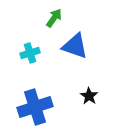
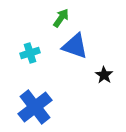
green arrow: moved 7 px right
black star: moved 15 px right, 21 px up
blue cross: rotated 20 degrees counterclockwise
